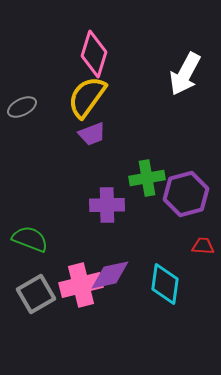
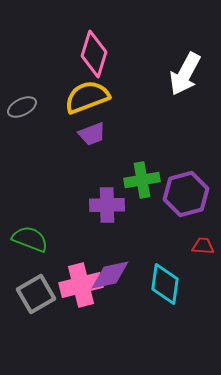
yellow semicircle: rotated 33 degrees clockwise
green cross: moved 5 px left, 2 px down
